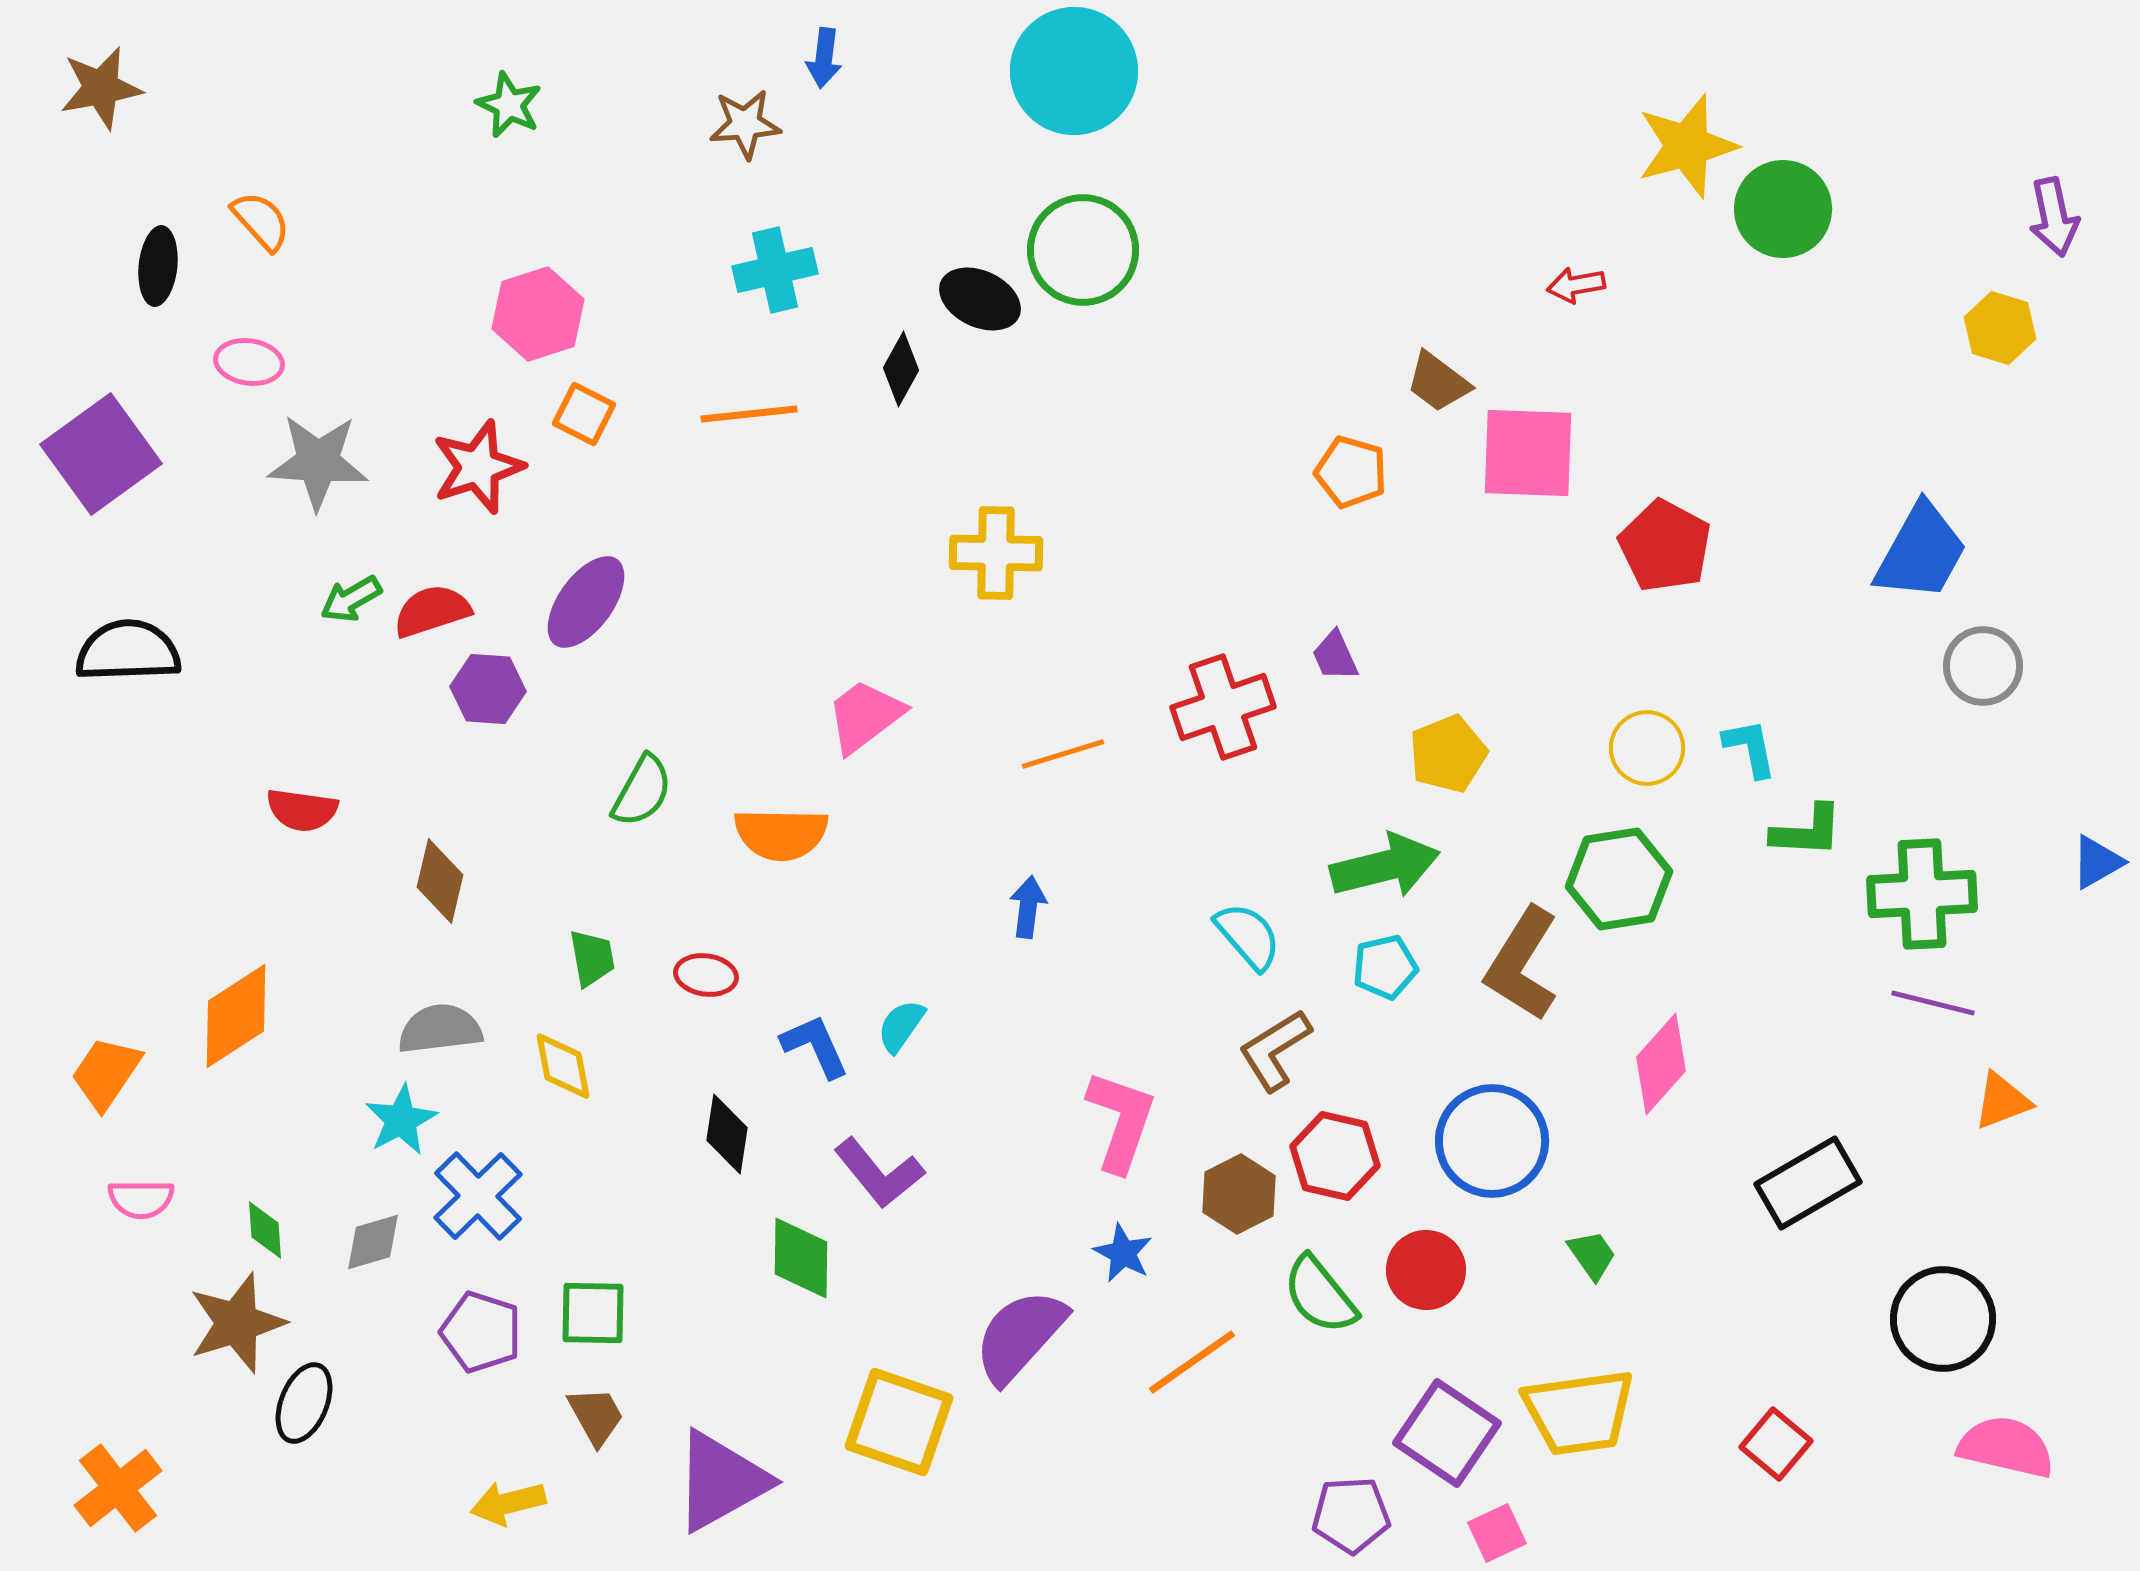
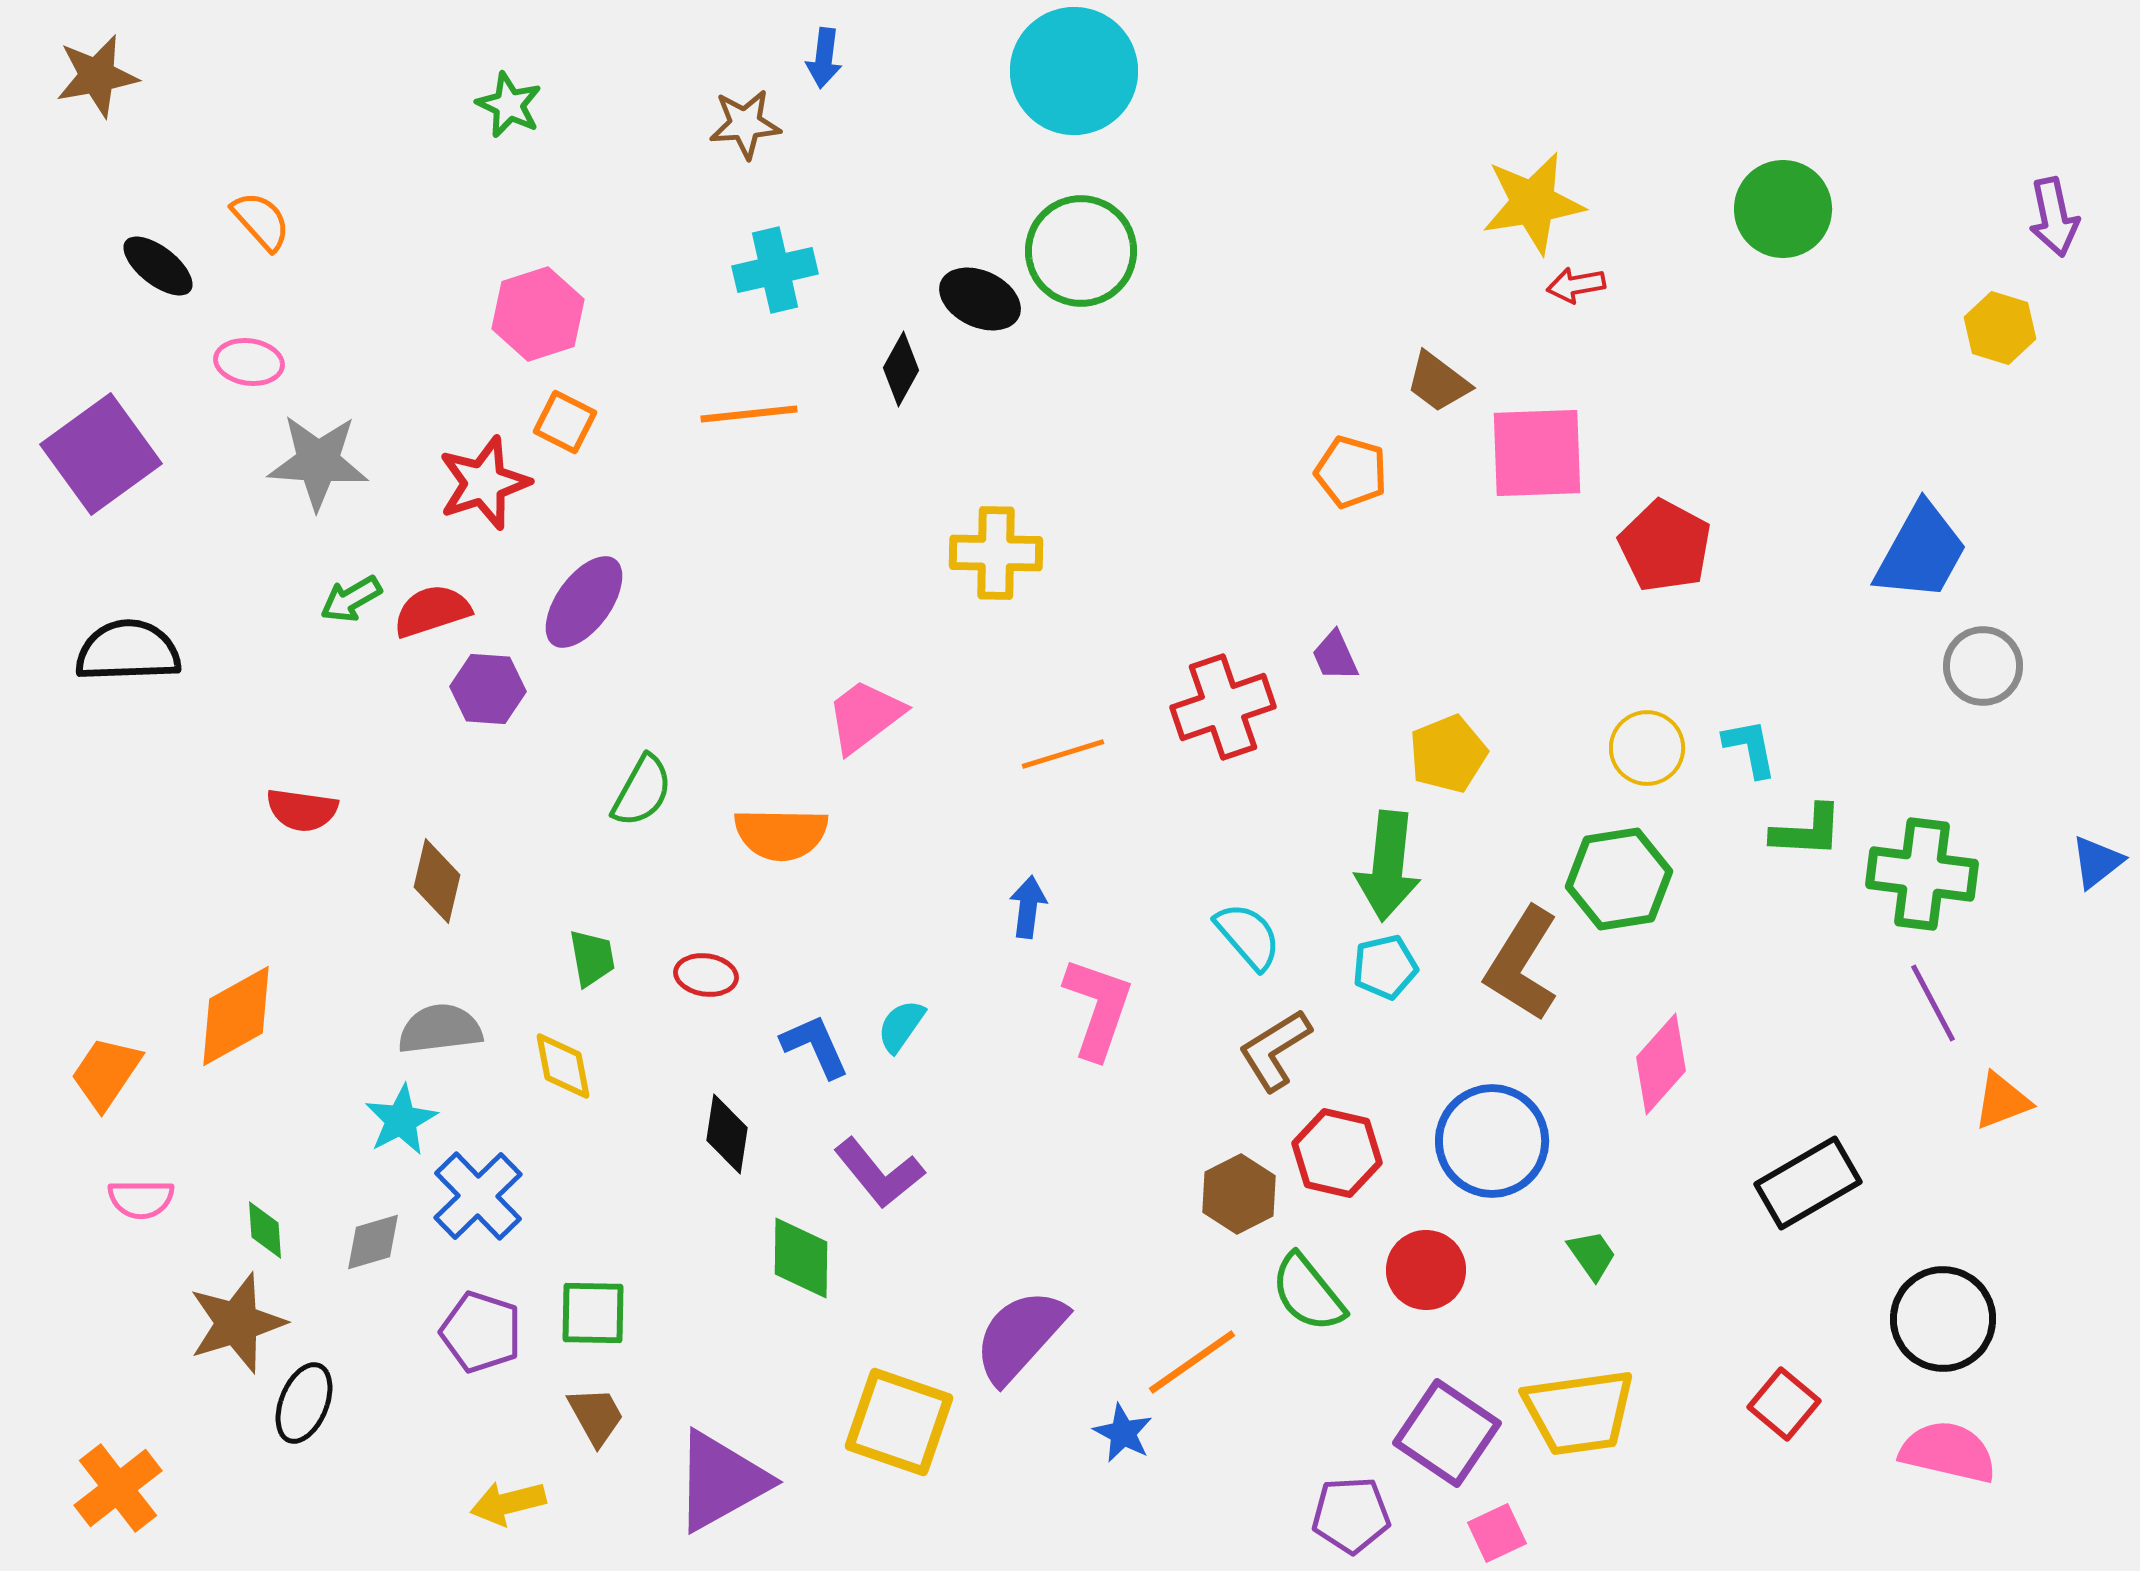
brown star at (101, 88): moved 4 px left, 12 px up
yellow star at (1687, 146): moved 154 px left, 57 px down; rotated 6 degrees clockwise
green circle at (1083, 250): moved 2 px left, 1 px down
black ellipse at (158, 266): rotated 58 degrees counterclockwise
orange square at (584, 414): moved 19 px left, 8 px down
pink square at (1528, 453): moved 9 px right; rotated 4 degrees counterclockwise
red star at (478, 467): moved 6 px right, 16 px down
purple ellipse at (586, 602): moved 2 px left
blue triangle at (2097, 862): rotated 8 degrees counterclockwise
green arrow at (1385, 866): moved 3 px right; rotated 110 degrees clockwise
brown diamond at (440, 881): moved 3 px left
green cross at (1922, 894): moved 20 px up; rotated 10 degrees clockwise
purple line at (1933, 1003): rotated 48 degrees clockwise
orange diamond at (236, 1016): rotated 4 degrees clockwise
pink L-shape at (1121, 1121): moved 23 px left, 113 px up
red hexagon at (1335, 1156): moved 2 px right, 3 px up
blue star at (1123, 1253): moved 180 px down
green semicircle at (1320, 1295): moved 12 px left, 2 px up
red square at (1776, 1444): moved 8 px right, 40 px up
pink semicircle at (2006, 1447): moved 58 px left, 5 px down
